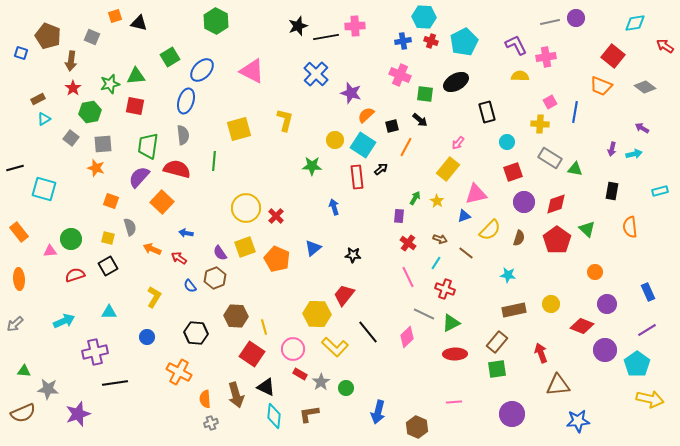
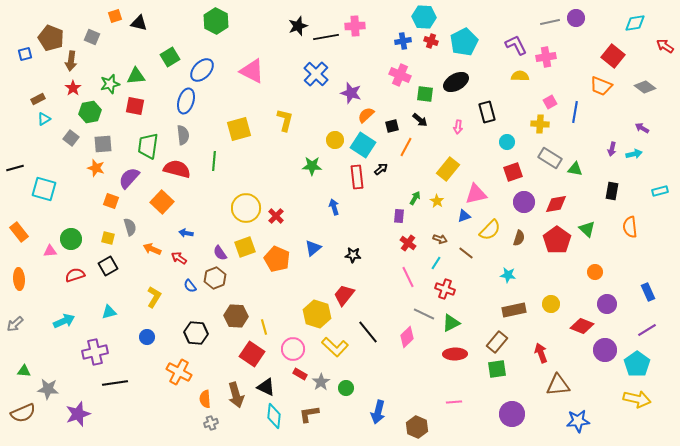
brown pentagon at (48, 36): moved 3 px right, 2 px down
blue square at (21, 53): moved 4 px right, 1 px down; rotated 32 degrees counterclockwise
pink arrow at (458, 143): moved 16 px up; rotated 32 degrees counterclockwise
purple semicircle at (139, 177): moved 10 px left, 1 px down
red diamond at (556, 204): rotated 10 degrees clockwise
cyan triangle at (109, 312): rotated 14 degrees counterclockwise
yellow hexagon at (317, 314): rotated 16 degrees clockwise
yellow arrow at (650, 399): moved 13 px left
